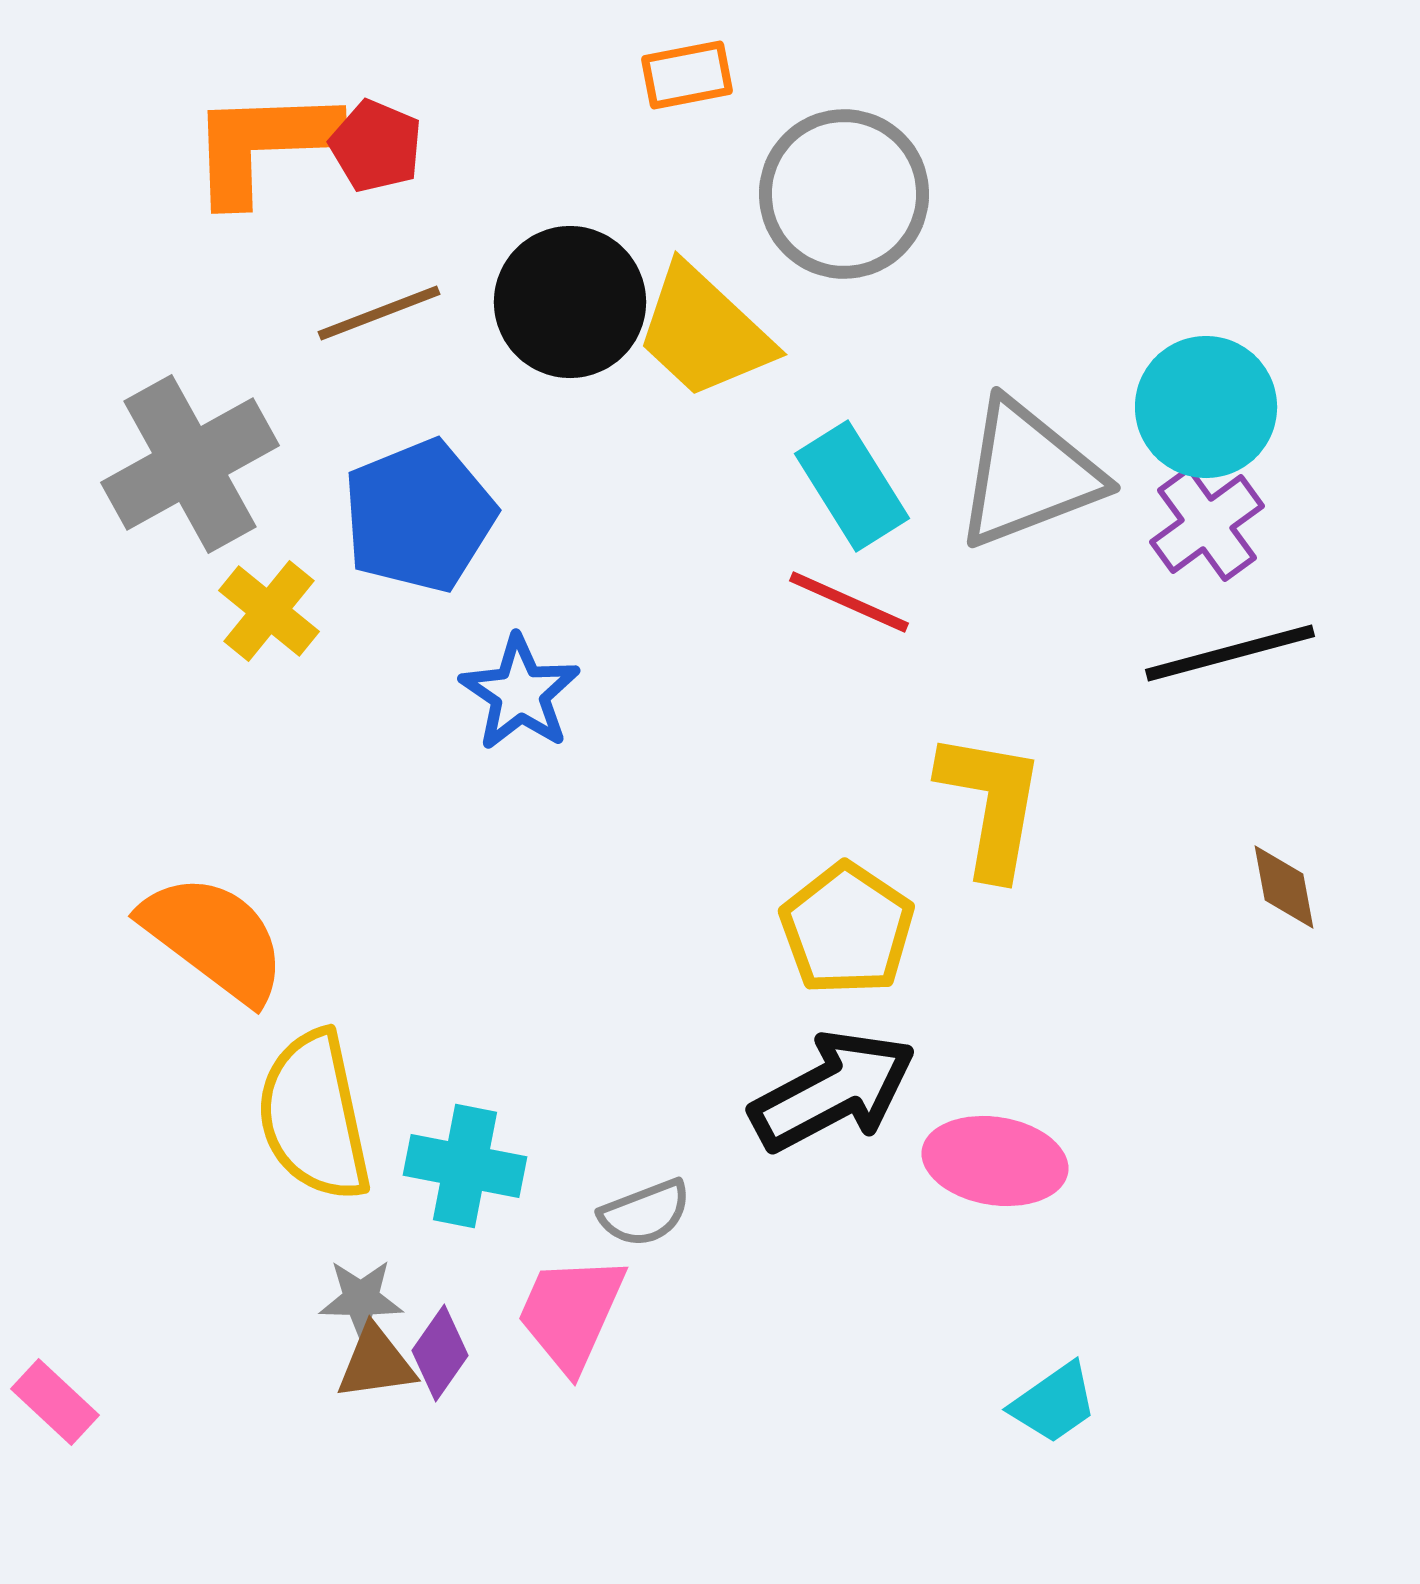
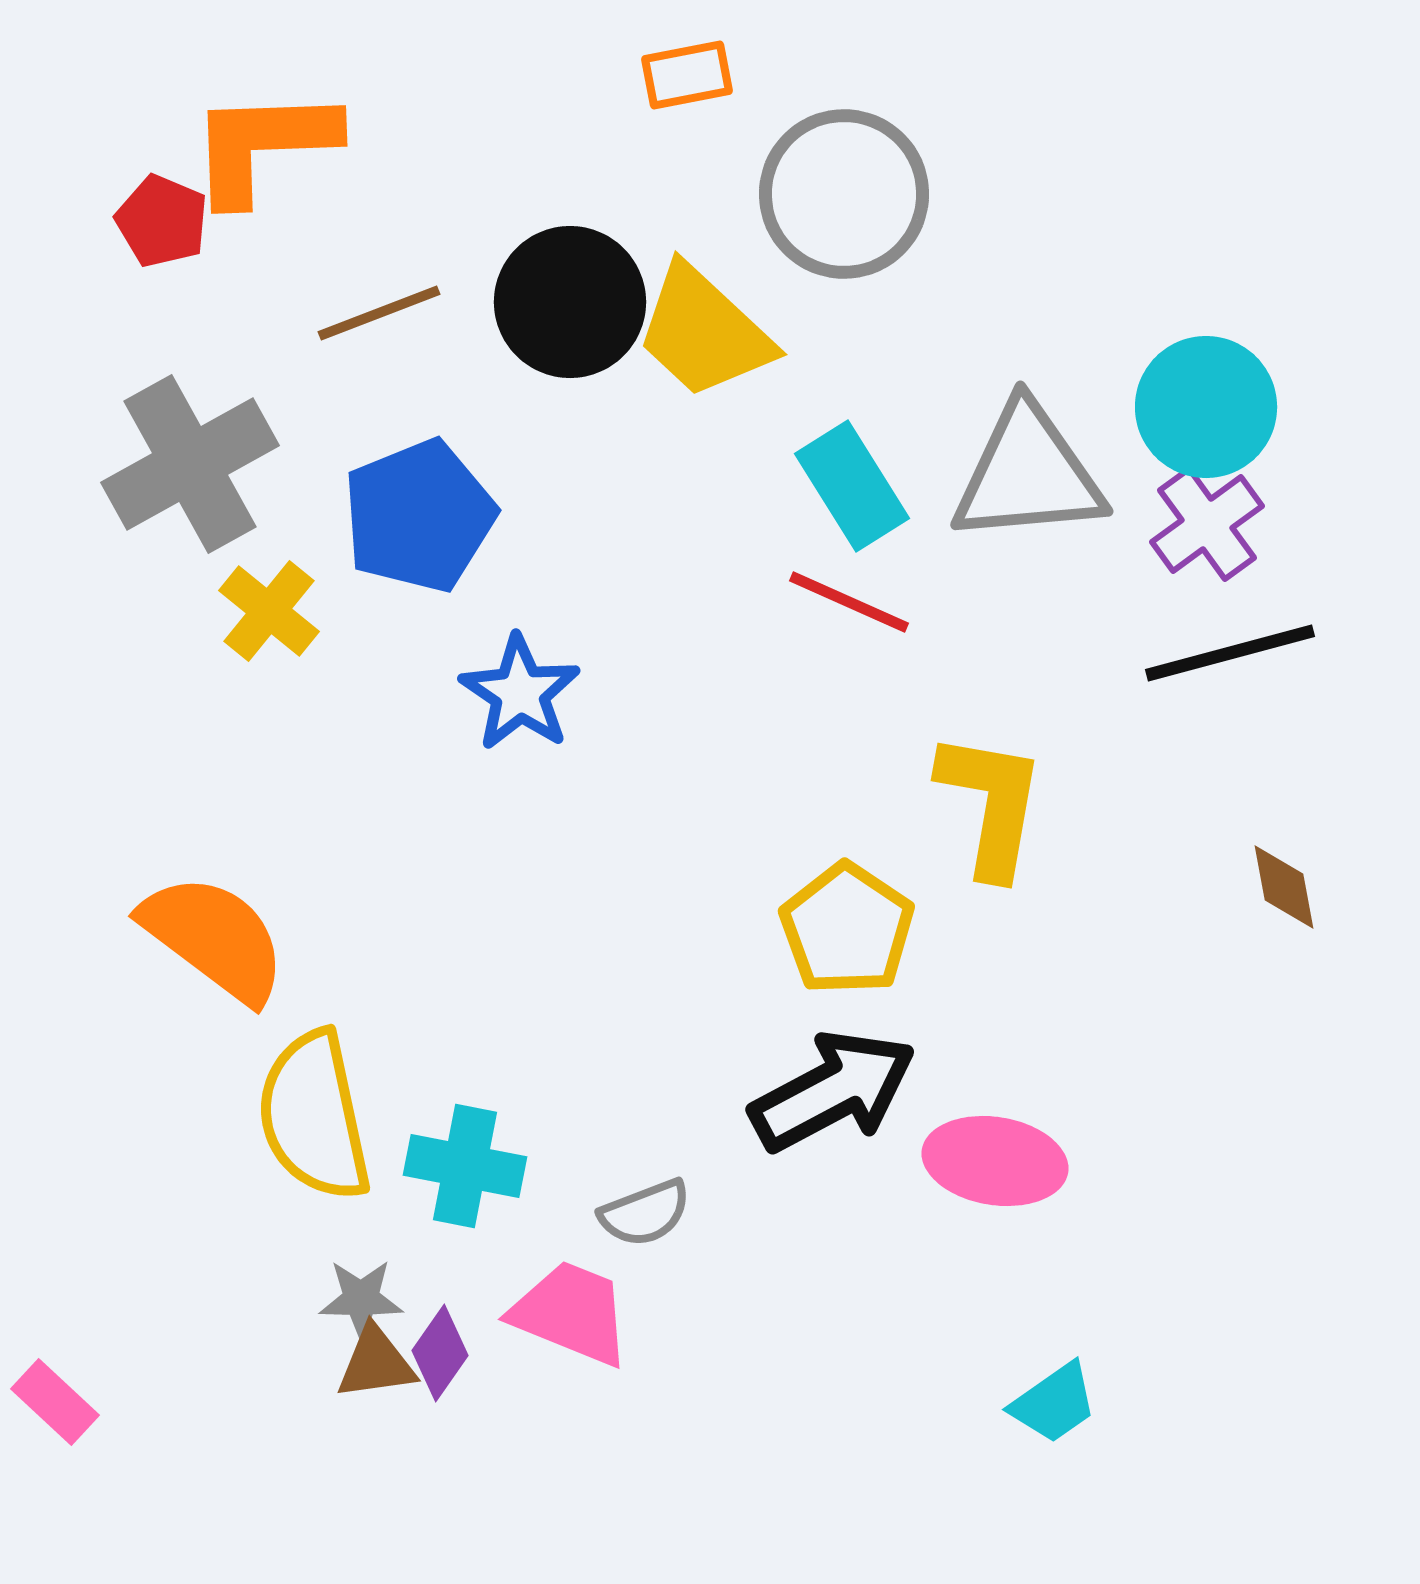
red pentagon: moved 214 px left, 75 px down
gray triangle: rotated 16 degrees clockwise
pink trapezoid: rotated 88 degrees clockwise
